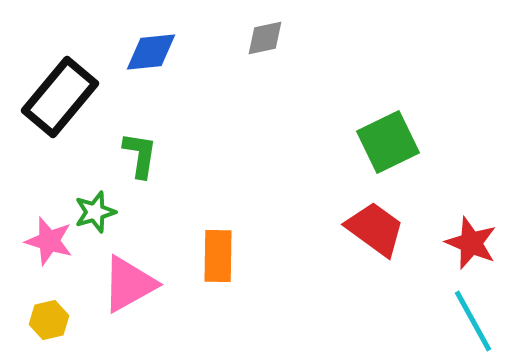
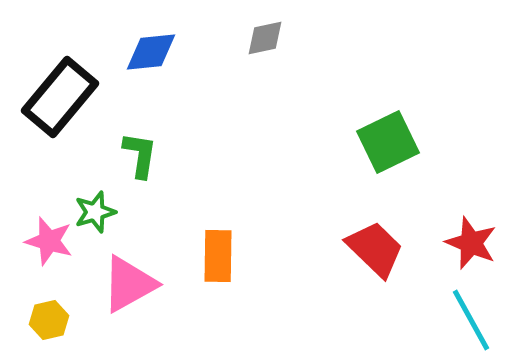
red trapezoid: moved 20 px down; rotated 8 degrees clockwise
cyan line: moved 2 px left, 1 px up
